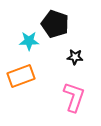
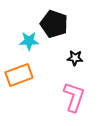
black pentagon: moved 1 px left
black star: moved 1 px down
orange rectangle: moved 2 px left, 1 px up
